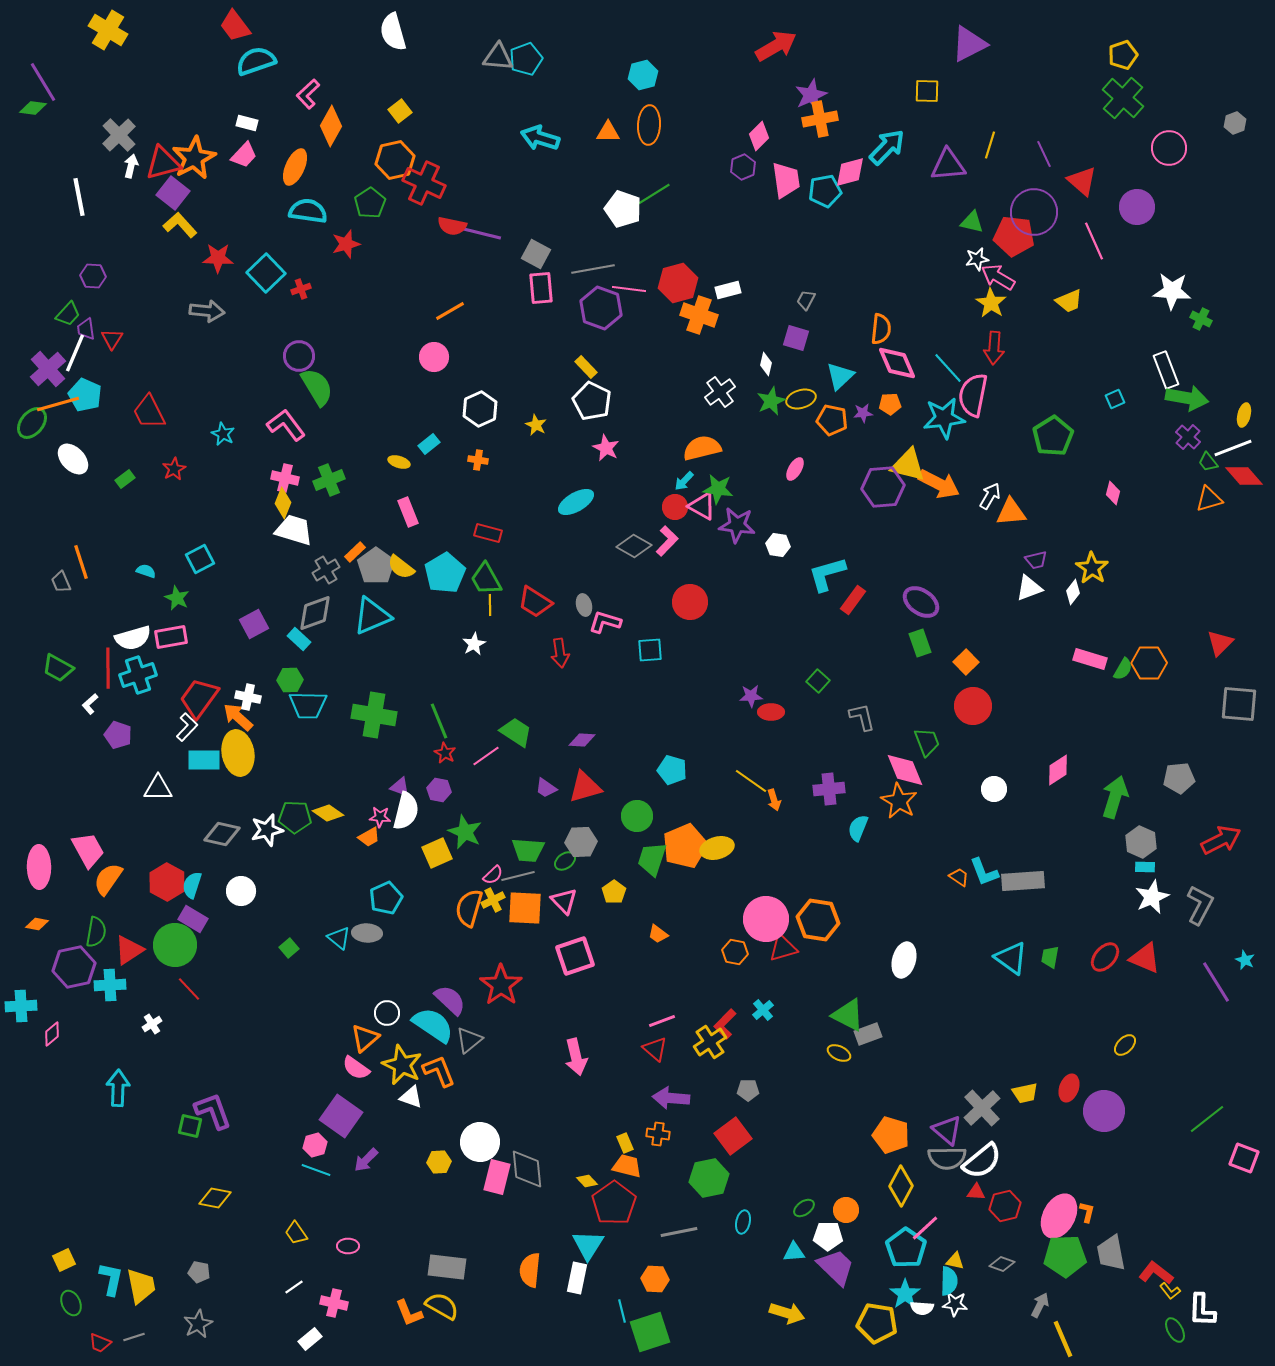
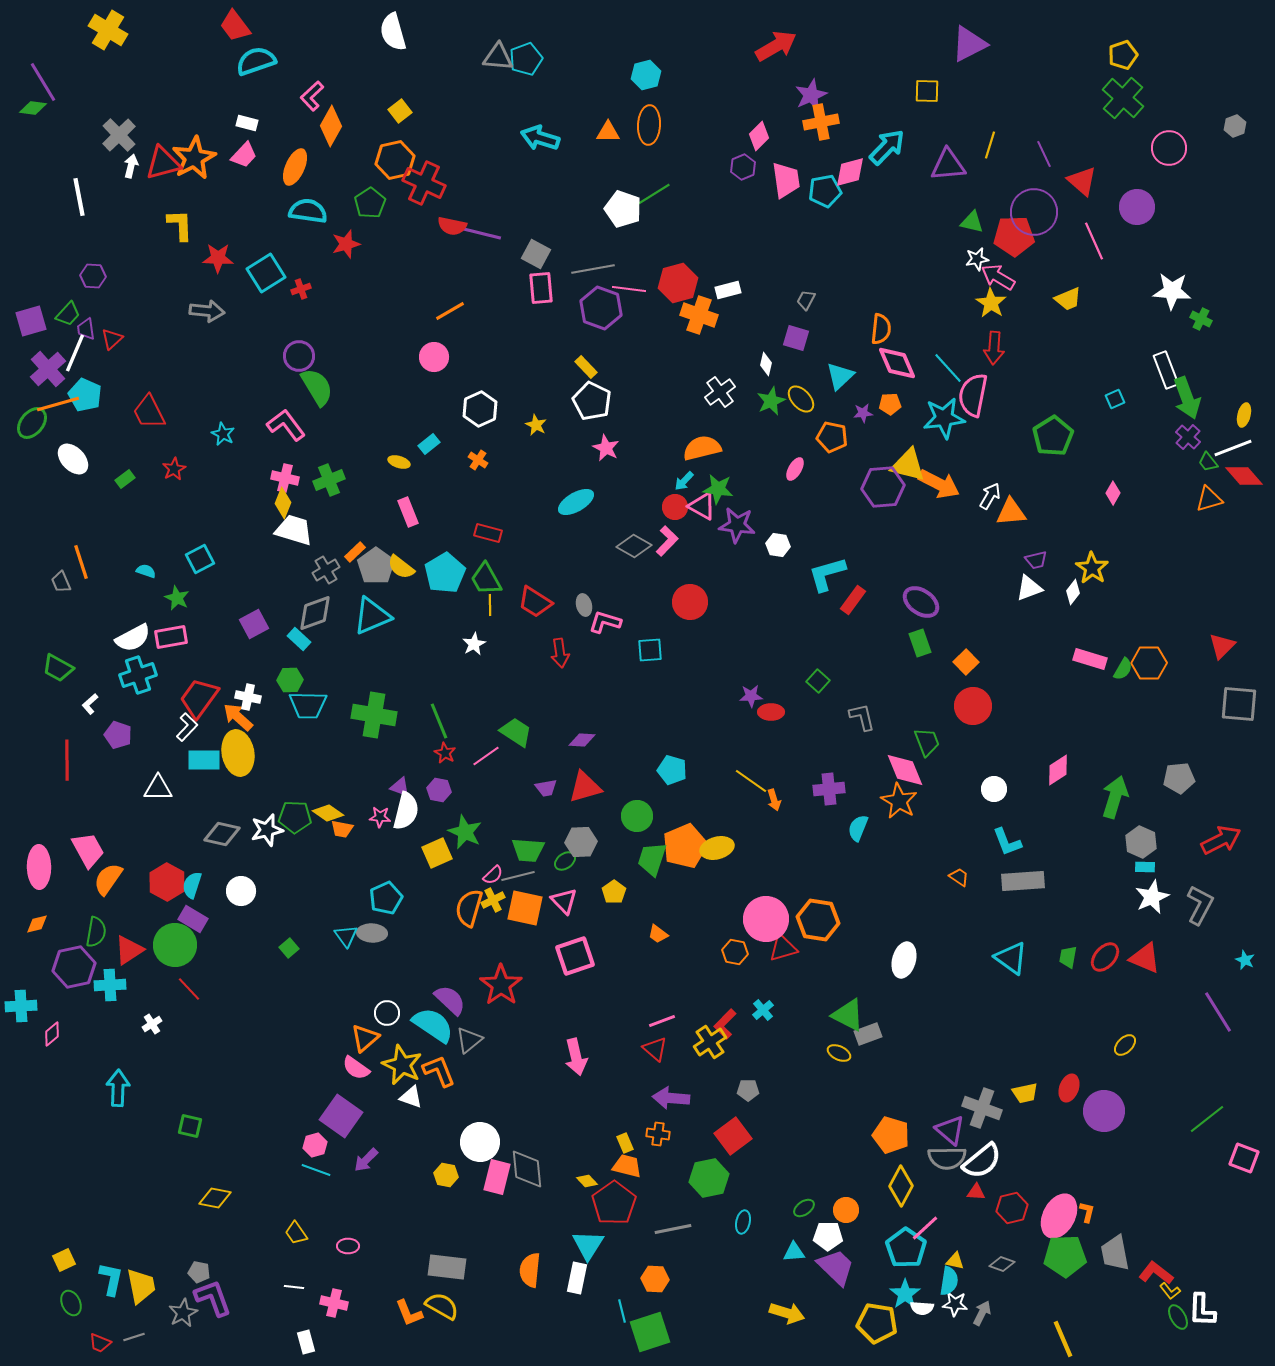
cyan hexagon at (643, 75): moved 3 px right
pink L-shape at (308, 94): moved 4 px right, 2 px down
orange cross at (820, 119): moved 1 px right, 3 px down
gray hexagon at (1235, 123): moved 3 px down
purple square at (173, 193): moved 142 px left, 128 px down; rotated 36 degrees clockwise
yellow L-shape at (180, 225): rotated 40 degrees clockwise
red pentagon at (1014, 236): rotated 9 degrees counterclockwise
cyan square at (266, 273): rotated 12 degrees clockwise
yellow trapezoid at (1069, 301): moved 1 px left, 2 px up
red triangle at (112, 339): rotated 15 degrees clockwise
green arrow at (1187, 398): rotated 60 degrees clockwise
yellow ellipse at (801, 399): rotated 64 degrees clockwise
orange pentagon at (832, 420): moved 17 px down
orange cross at (478, 460): rotated 24 degrees clockwise
pink diamond at (1113, 493): rotated 15 degrees clockwise
white semicircle at (133, 638): rotated 12 degrees counterclockwise
red triangle at (1220, 643): moved 2 px right, 3 px down
red line at (108, 668): moved 41 px left, 92 px down
purple trapezoid at (546, 788): rotated 45 degrees counterclockwise
orange trapezoid at (369, 837): moved 27 px left, 8 px up; rotated 40 degrees clockwise
cyan L-shape at (984, 872): moved 23 px right, 30 px up
orange square at (525, 908): rotated 9 degrees clockwise
orange diamond at (37, 924): rotated 25 degrees counterclockwise
gray ellipse at (367, 933): moved 5 px right
cyan triangle at (339, 938): moved 7 px right, 2 px up; rotated 15 degrees clockwise
green trapezoid at (1050, 957): moved 18 px right
purple line at (1216, 982): moved 2 px right, 30 px down
gray cross at (982, 1108): rotated 27 degrees counterclockwise
purple L-shape at (213, 1111): moved 187 px down
purple triangle at (947, 1130): moved 3 px right
yellow hexagon at (439, 1162): moved 7 px right, 13 px down; rotated 15 degrees clockwise
red hexagon at (1005, 1206): moved 7 px right, 2 px down
gray line at (679, 1232): moved 6 px left, 3 px up
gray trapezoid at (1111, 1253): moved 4 px right
cyan semicircle at (949, 1281): rotated 8 degrees clockwise
white line at (294, 1287): rotated 42 degrees clockwise
gray arrow at (1040, 1305): moved 58 px left, 8 px down
gray star at (198, 1324): moved 15 px left, 11 px up
green ellipse at (1175, 1330): moved 3 px right, 13 px up
white rectangle at (310, 1339): moved 4 px left, 3 px down; rotated 65 degrees counterclockwise
